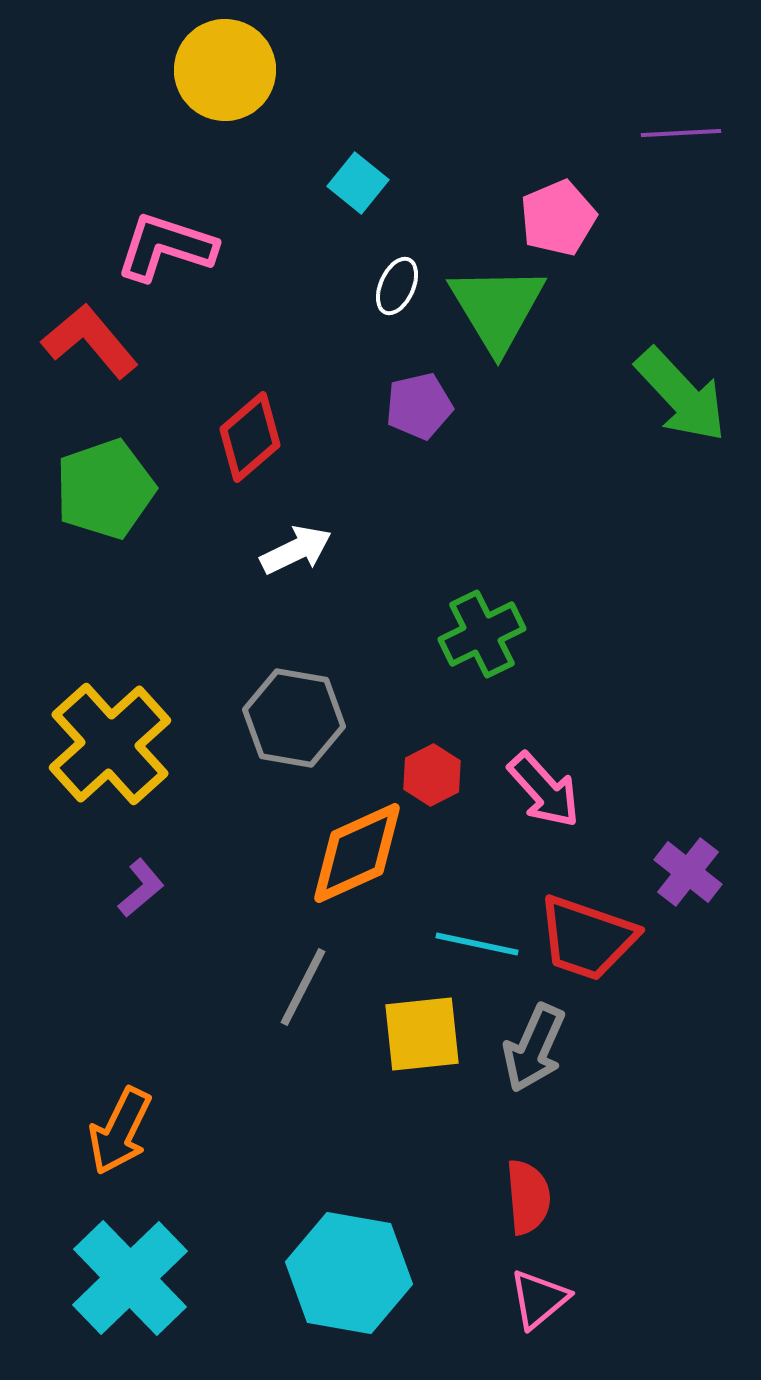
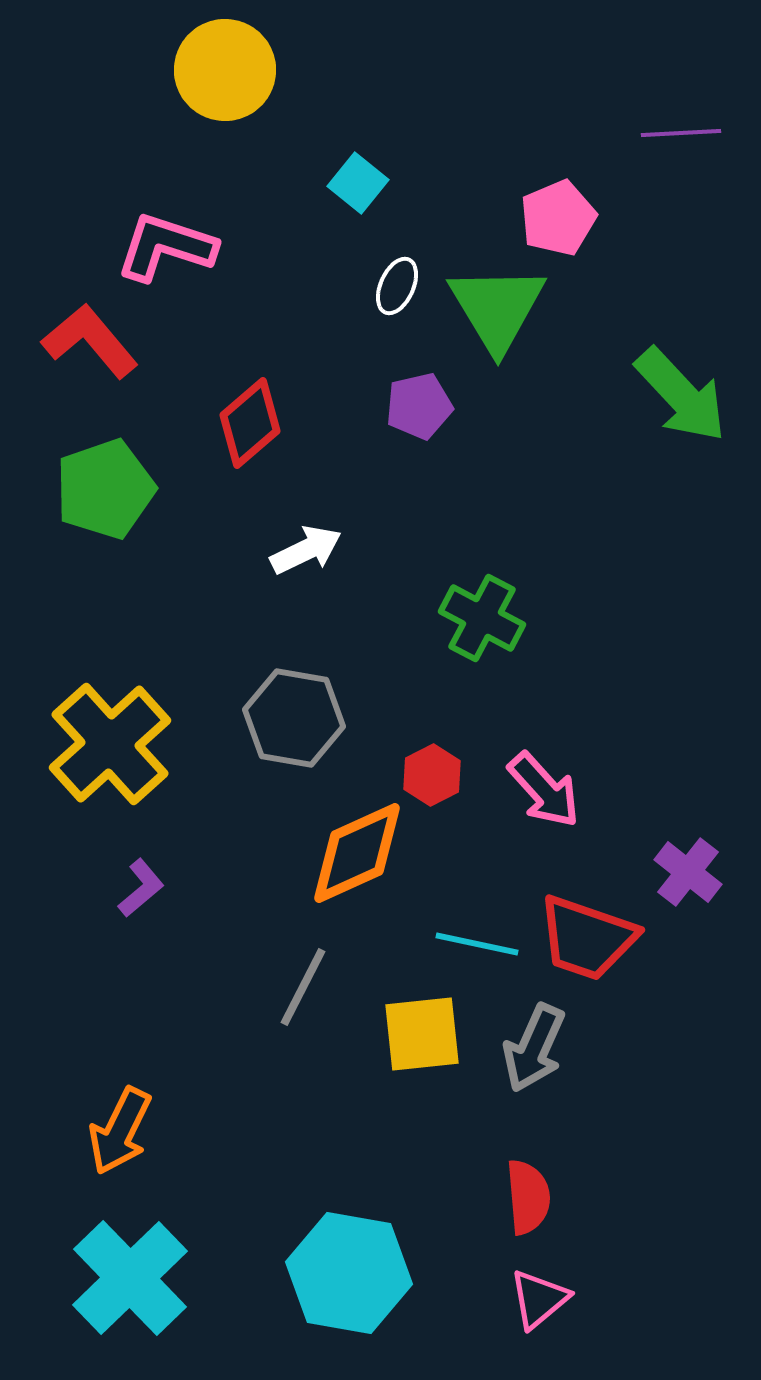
red diamond: moved 14 px up
white arrow: moved 10 px right
green cross: moved 16 px up; rotated 36 degrees counterclockwise
